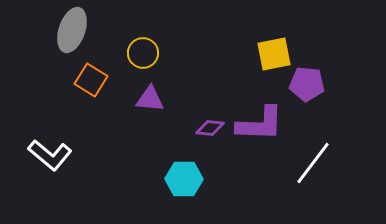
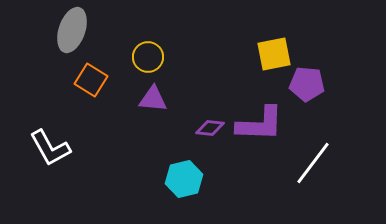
yellow circle: moved 5 px right, 4 px down
purple triangle: moved 3 px right
white L-shape: moved 7 px up; rotated 21 degrees clockwise
cyan hexagon: rotated 15 degrees counterclockwise
